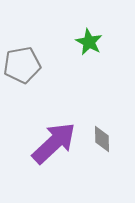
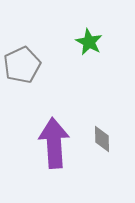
gray pentagon: rotated 15 degrees counterclockwise
purple arrow: rotated 51 degrees counterclockwise
